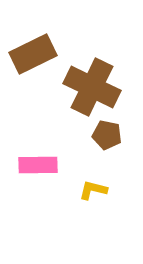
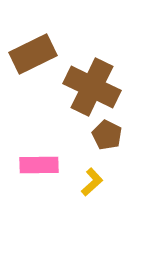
brown pentagon: rotated 16 degrees clockwise
pink rectangle: moved 1 px right
yellow L-shape: moved 1 px left, 8 px up; rotated 124 degrees clockwise
